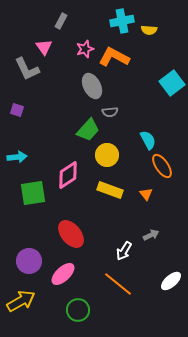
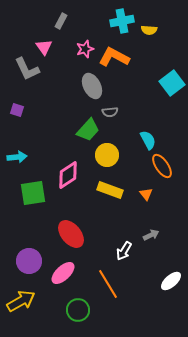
pink ellipse: moved 1 px up
orange line: moved 10 px left; rotated 20 degrees clockwise
